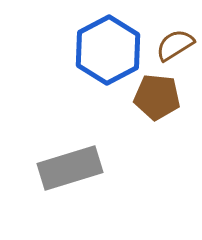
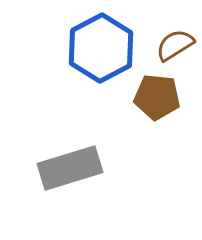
blue hexagon: moved 7 px left, 2 px up
